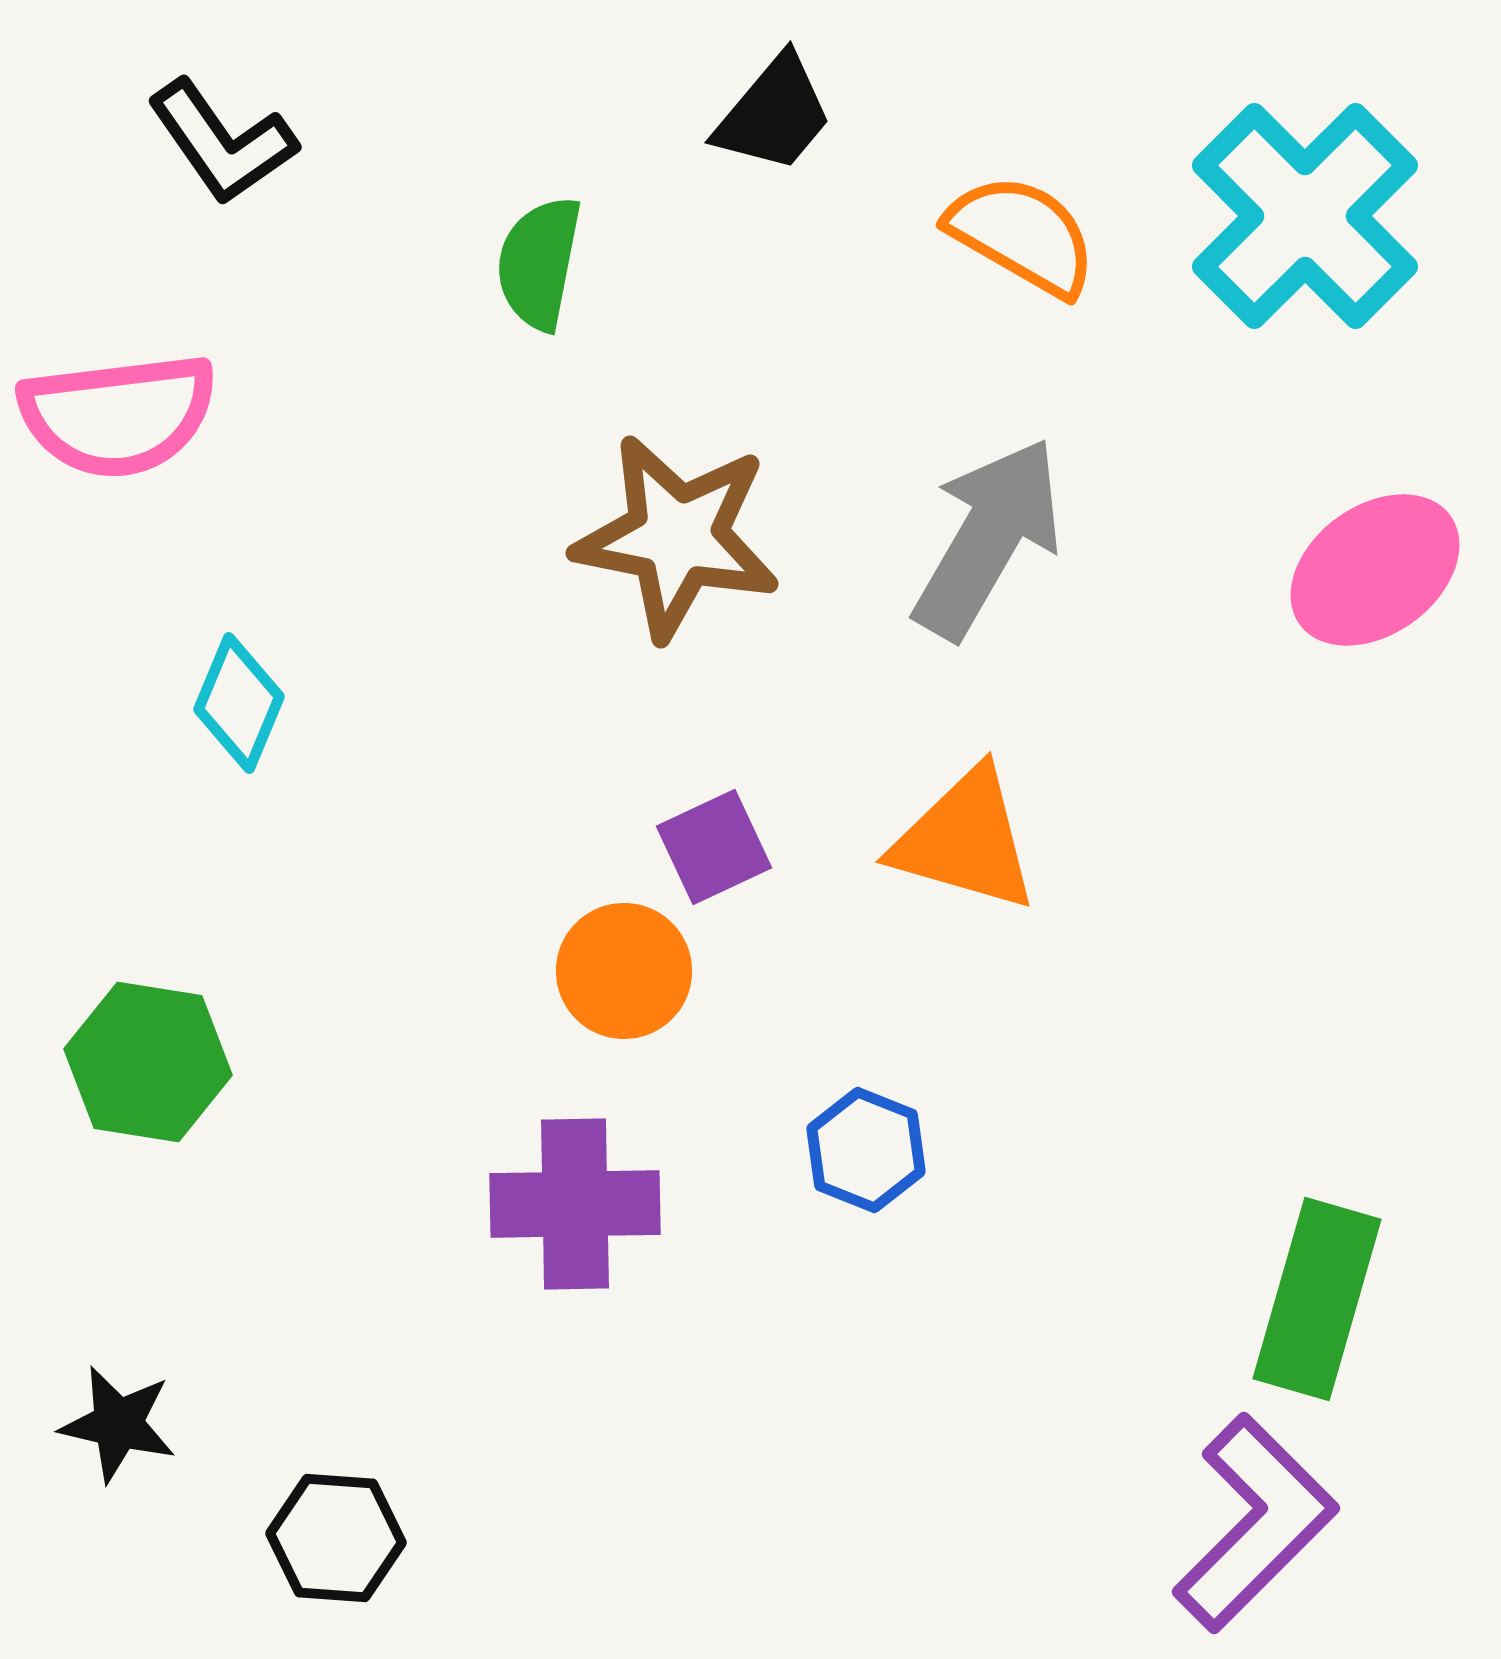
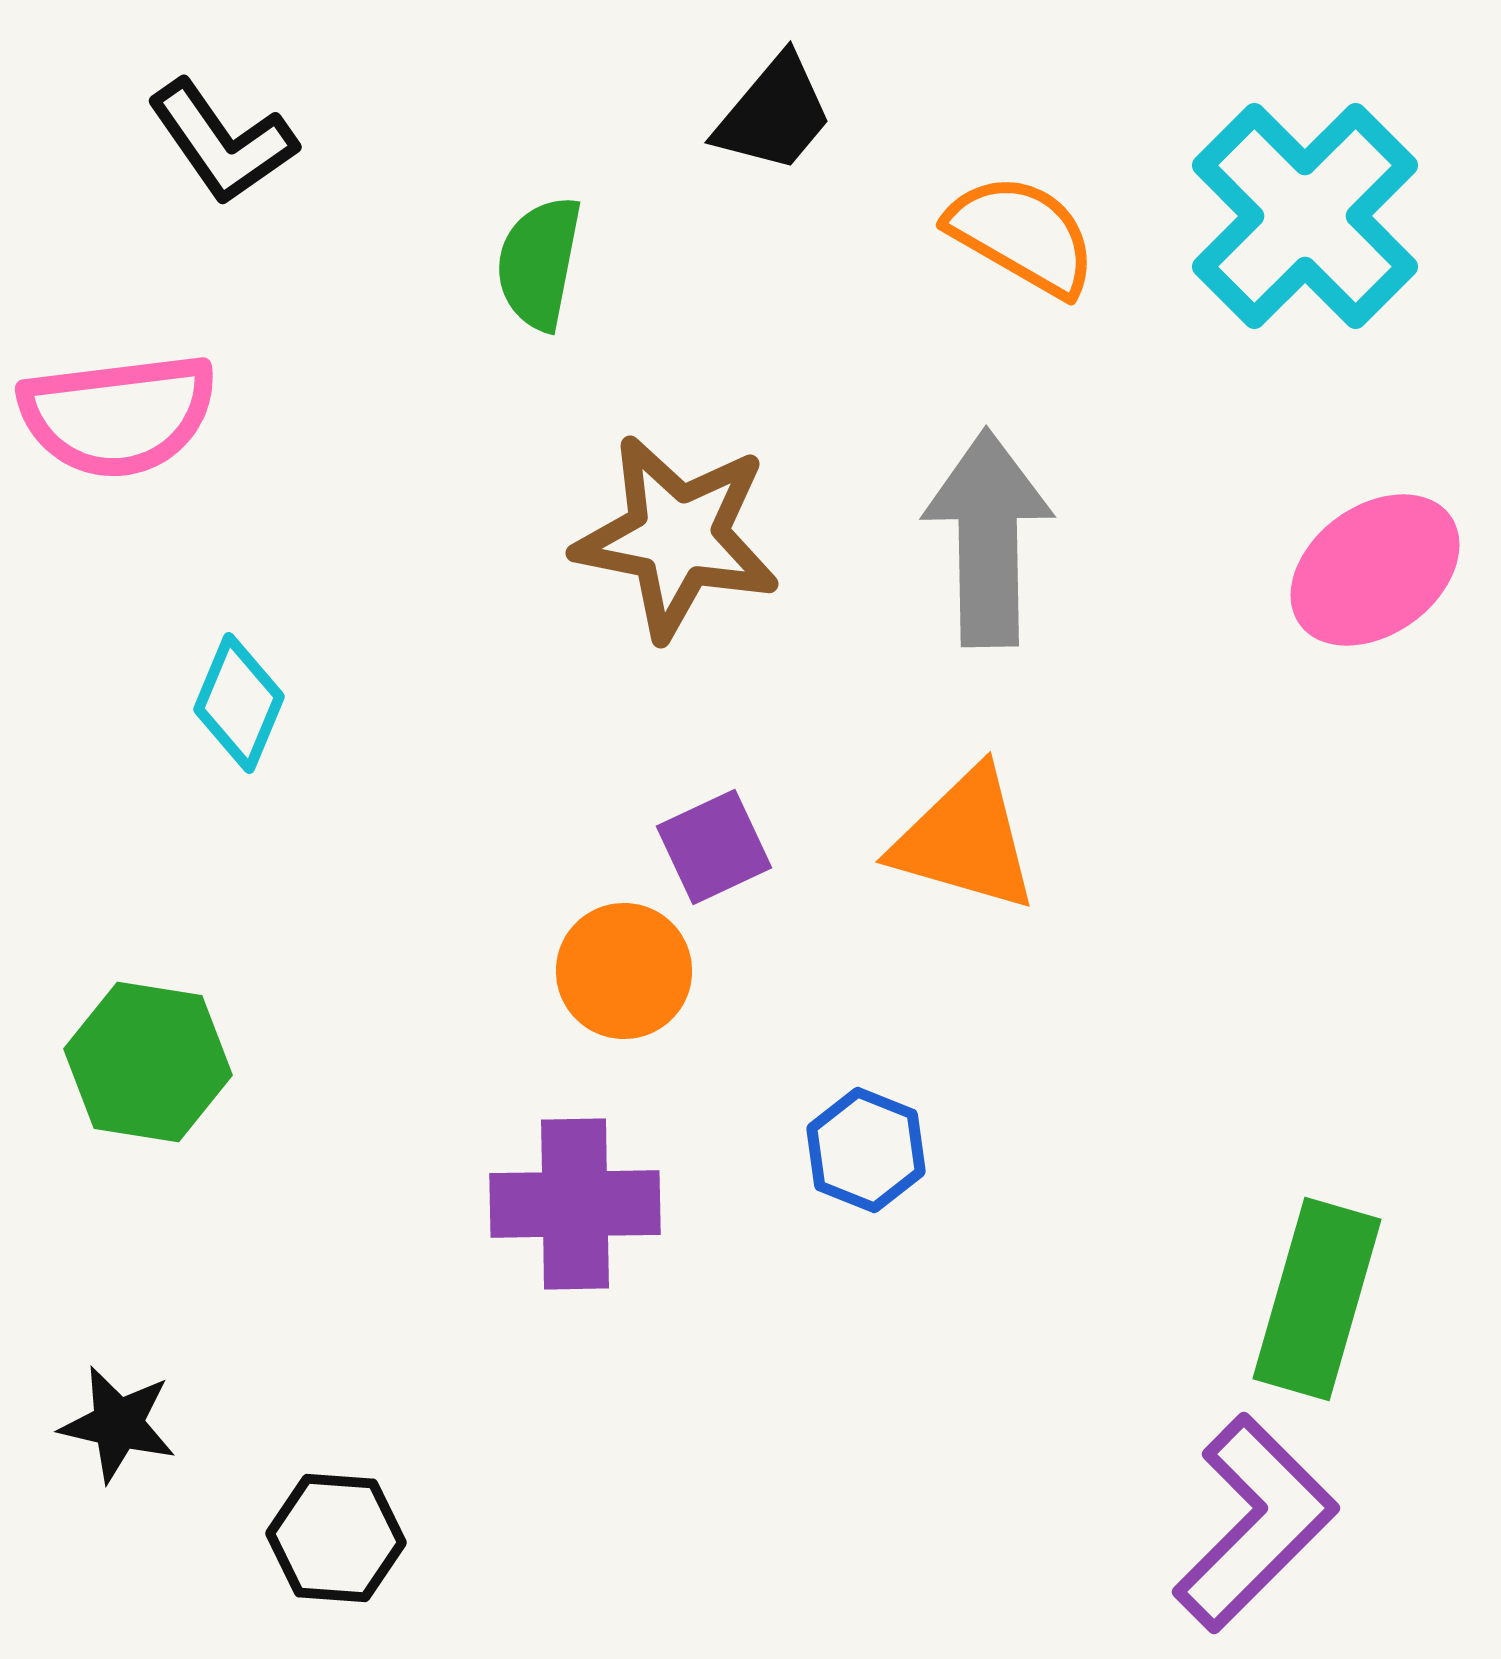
gray arrow: rotated 31 degrees counterclockwise
